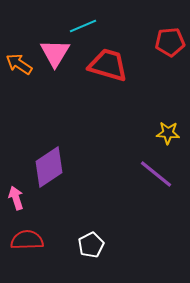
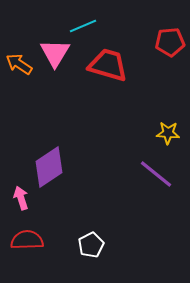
pink arrow: moved 5 px right
